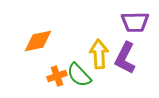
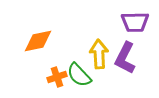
orange cross: moved 1 px down
